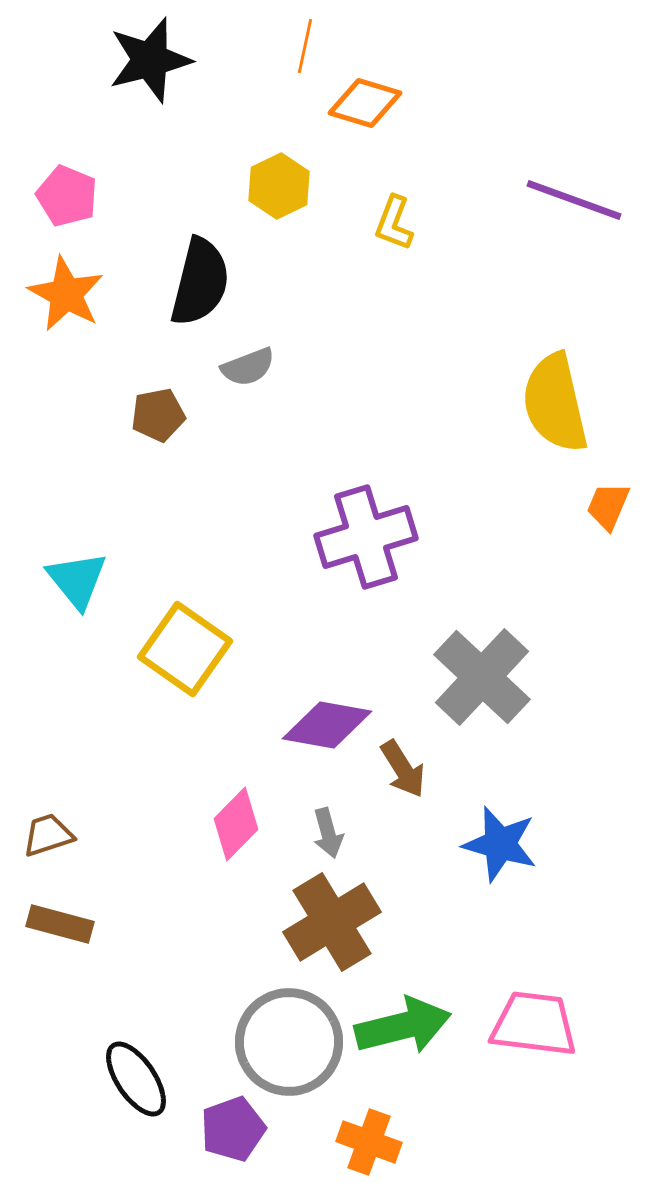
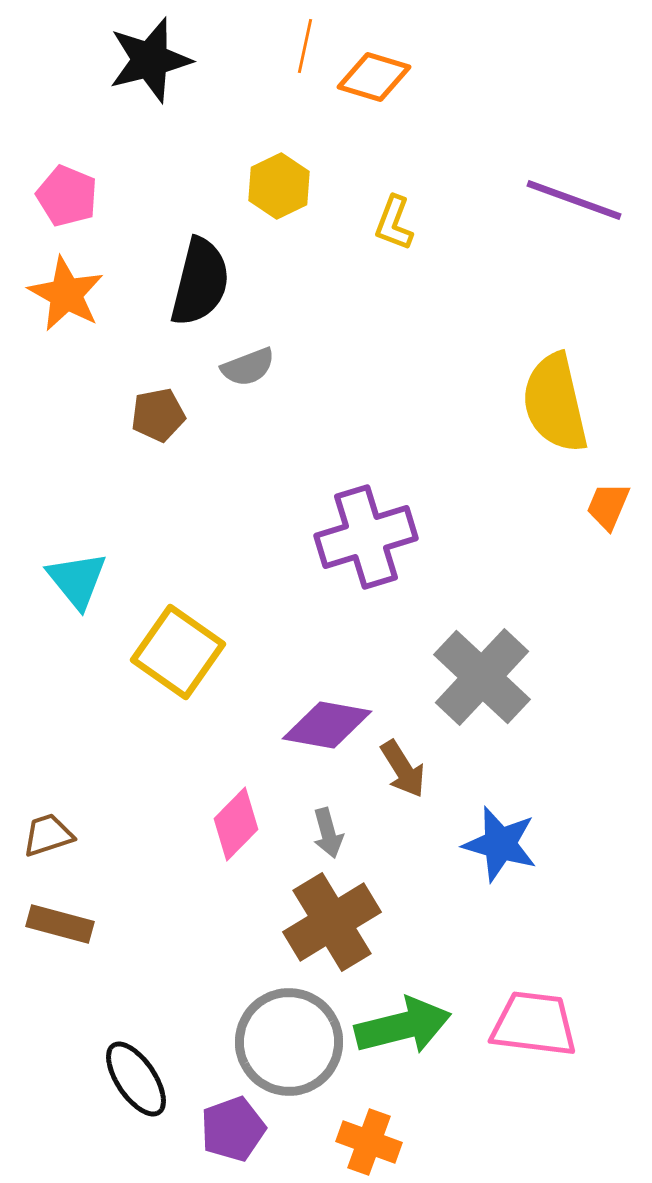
orange diamond: moved 9 px right, 26 px up
yellow square: moved 7 px left, 3 px down
